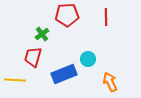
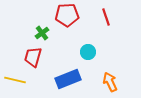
red line: rotated 18 degrees counterclockwise
green cross: moved 1 px up
cyan circle: moved 7 px up
blue rectangle: moved 4 px right, 5 px down
yellow line: rotated 10 degrees clockwise
